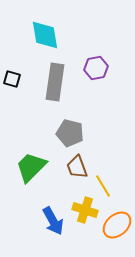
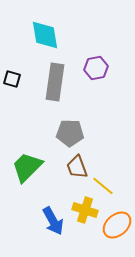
gray pentagon: rotated 12 degrees counterclockwise
green trapezoid: moved 4 px left
yellow line: rotated 20 degrees counterclockwise
